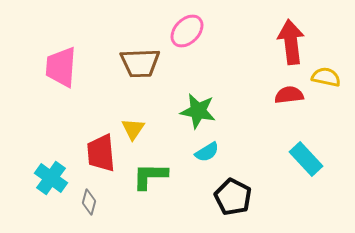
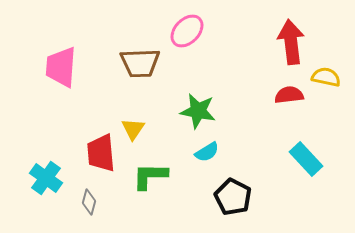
cyan cross: moved 5 px left
